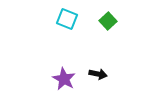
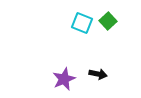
cyan square: moved 15 px right, 4 px down
purple star: rotated 20 degrees clockwise
